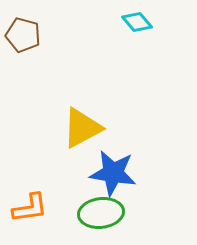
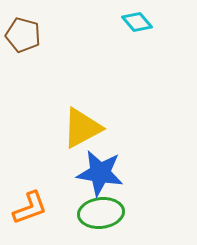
blue star: moved 13 px left
orange L-shape: rotated 12 degrees counterclockwise
